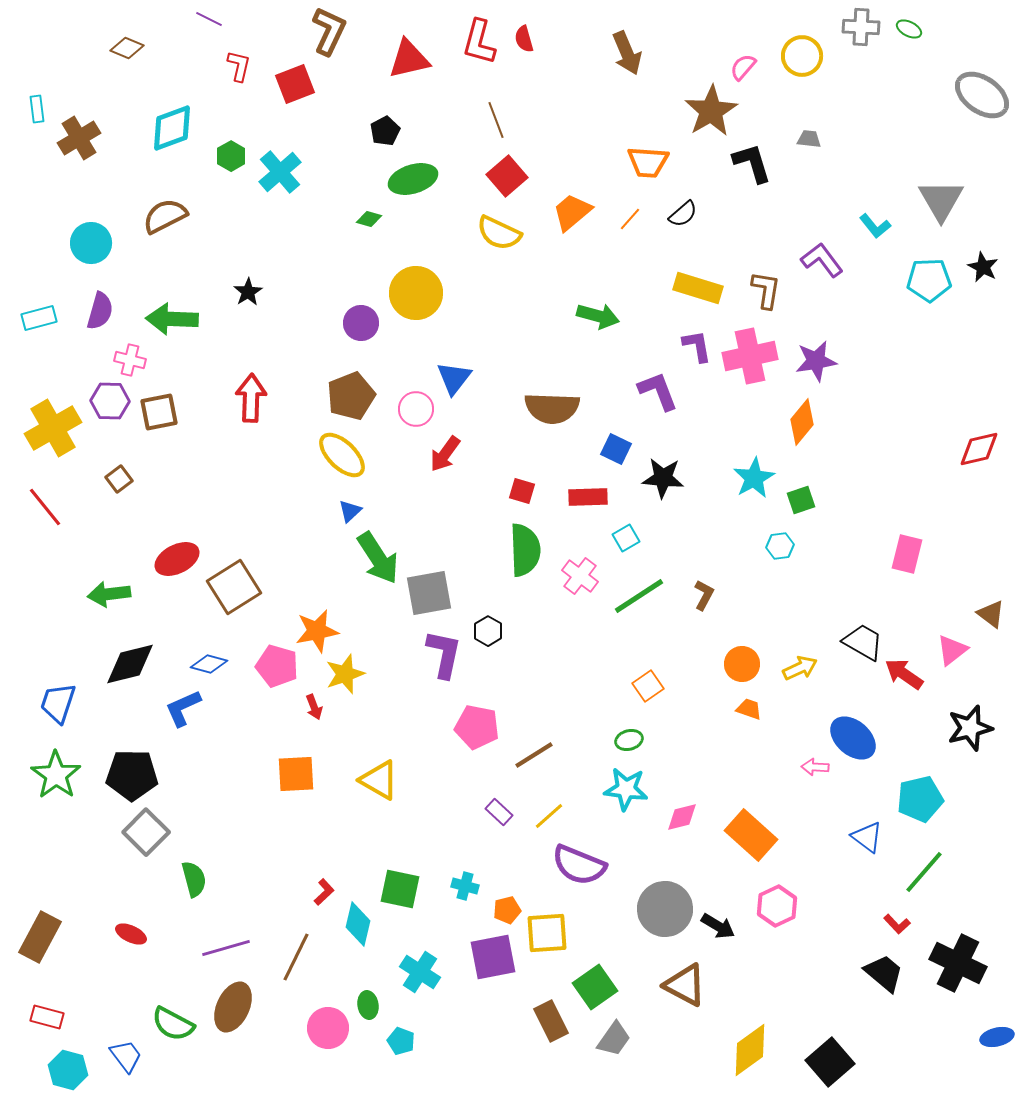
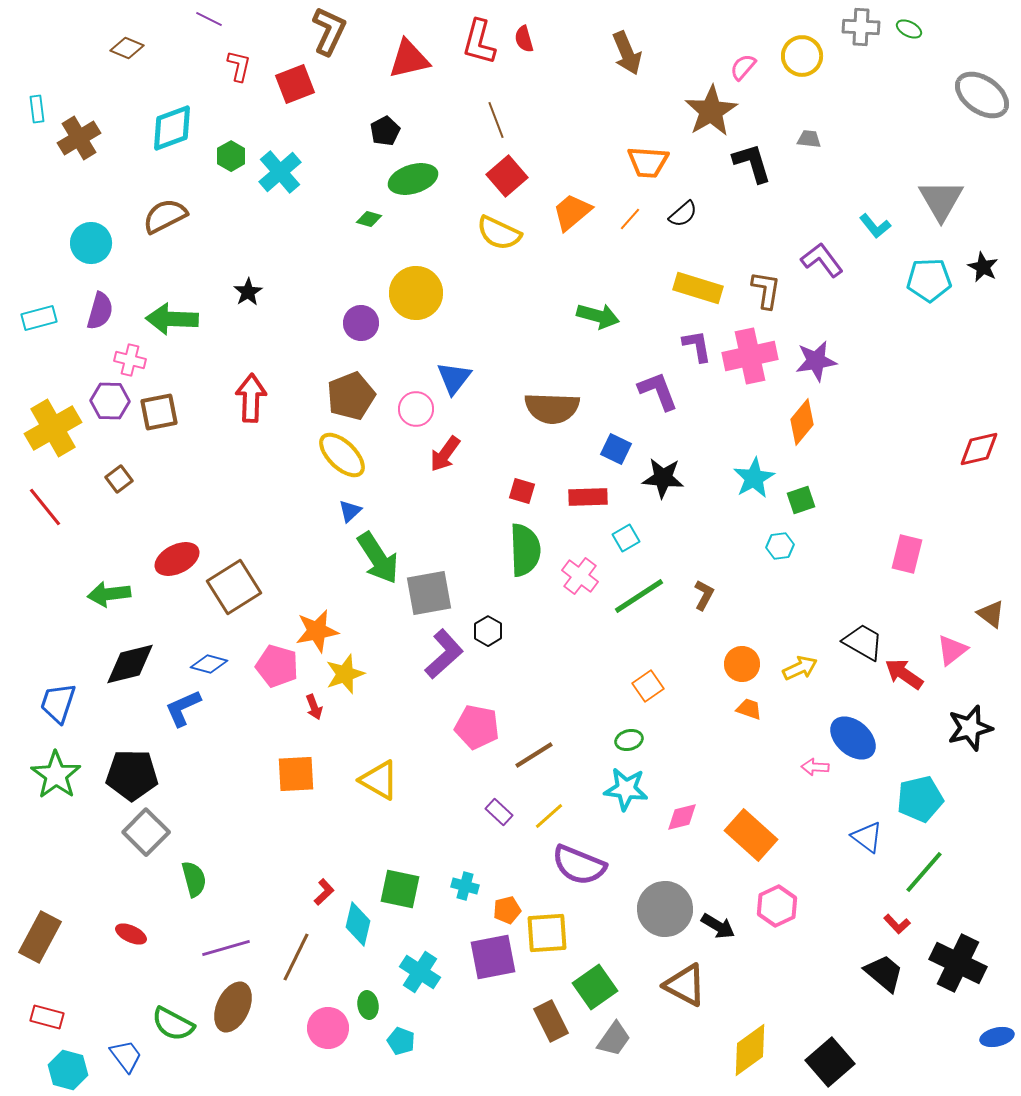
purple L-shape at (444, 654): rotated 36 degrees clockwise
